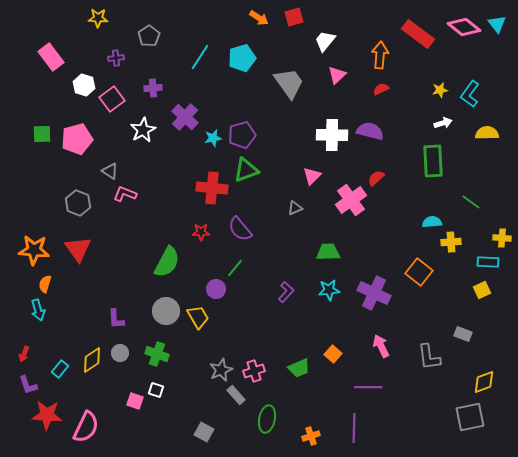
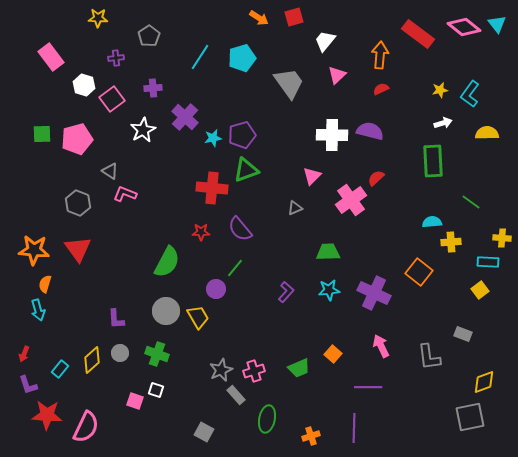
yellow square at (482, 290): moved 2 px left; rotated 12 degrees counterclockwise
yellow diamond at (92, 360): rotated 8 degrees counterclockwise
